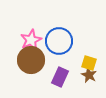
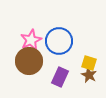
brown circle: moved 2 px left, 1 px down
